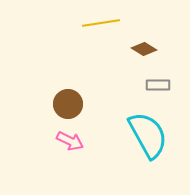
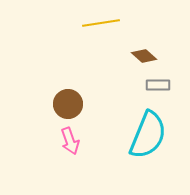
brown diamond: moved 7 px down; rotated 10 degrees clockwise
cyan semicircle: rotated 51 degrees clockwise
pink arrow: rotated 44 degrees clockwise
